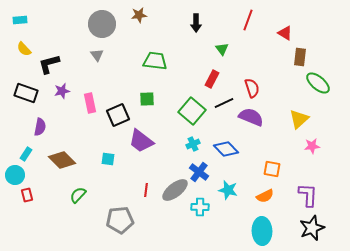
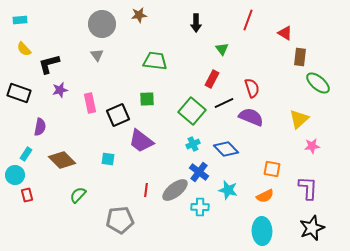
purple star at (62, 91): moved 2 px left, 1 px up
black rectangle at (26, 93): moved 7 px left
purple L-shape at (308, 195): moved 7 px up
